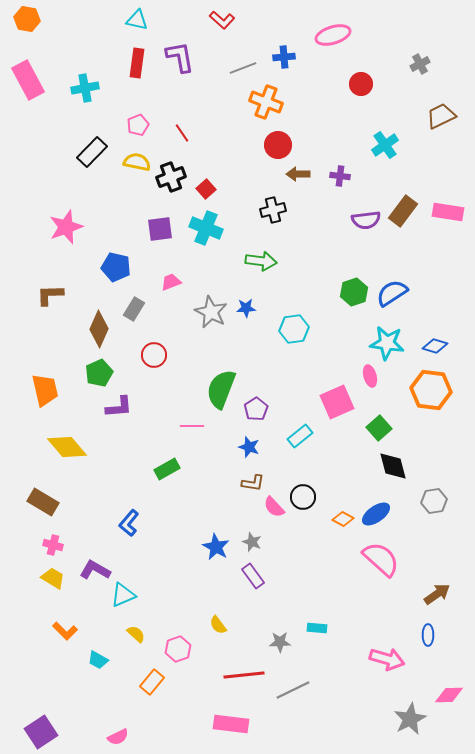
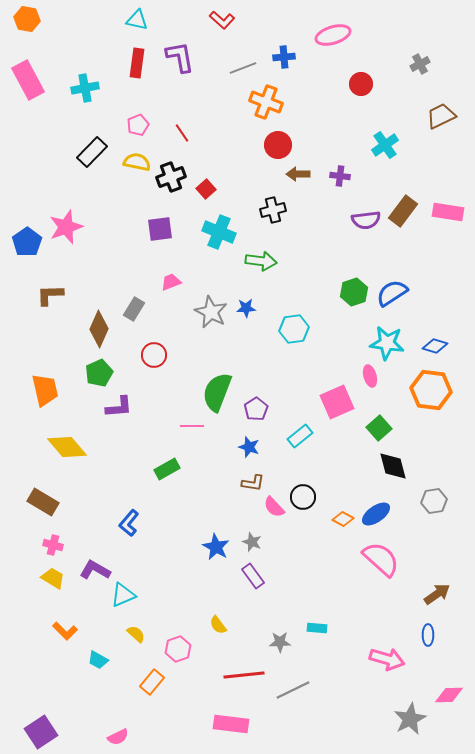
cyan cross at (206, 228): moved 13 px right, 4 px down
blue pentagon at (116, 267): moved 89 px left, 25 px up; rotated 24 degrees clockwise
green semicircle at (221, 389): moved 4 px left, 3 px down
